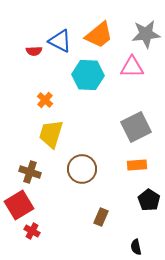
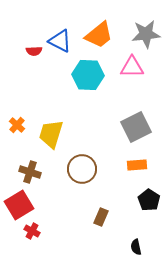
orange cross: moved 28 px left, 25 px down
